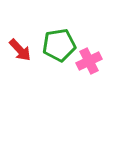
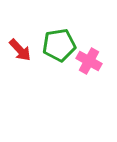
pink cross: rotated 35 degrees counterclockwise
